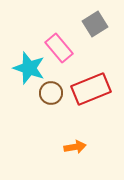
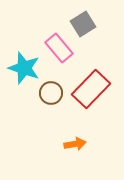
gray square: moved 12 px left
cyan star: moved 5 px left
red rectangle: rotated 24 degrees counterclockwise
orange arrow: moved 3 px up
